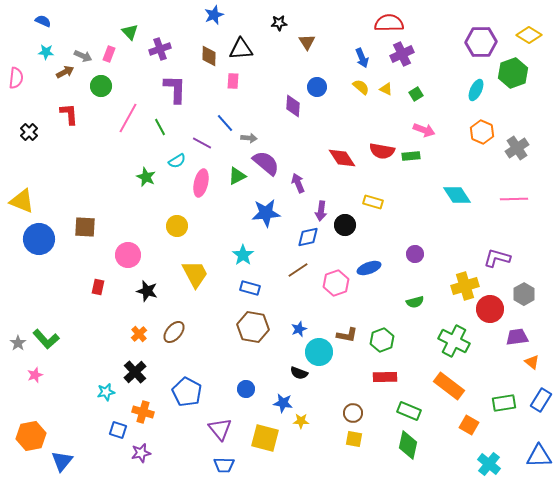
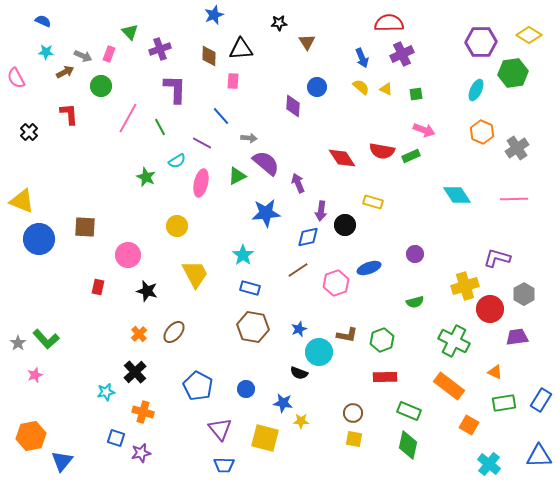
green hexagon at (513, 73): rotated 12 degrees clockwise
pink semicircle at (16, 78): rotated 145 degrees clockwise
green square at (416, 94): rotated 24 degrees clockwise
blue line at (225, 123): moved 4 px left, 7 px up
green rectangle at (411, 156): rotated 18 degrees counterclockwise
orange triangle at (532, 362): moved 37 px left, 10 px down; rotated 14 degrees counterclockwise
blue pentagon at (187, 392): moved 11 px right, 6 px up
blue square at (118, 430): moved 2 px left, 8 px down
